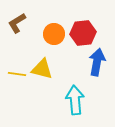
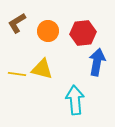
orange circle: moved 6 px left, 3 px up
